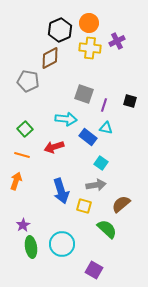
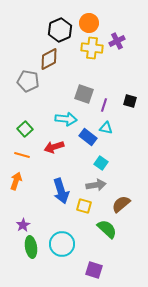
yellow cross: moved 2 px right
brown diamond: moved 1 px left, 1 px down
purple square: rotated 12 degrees counterclockwise
